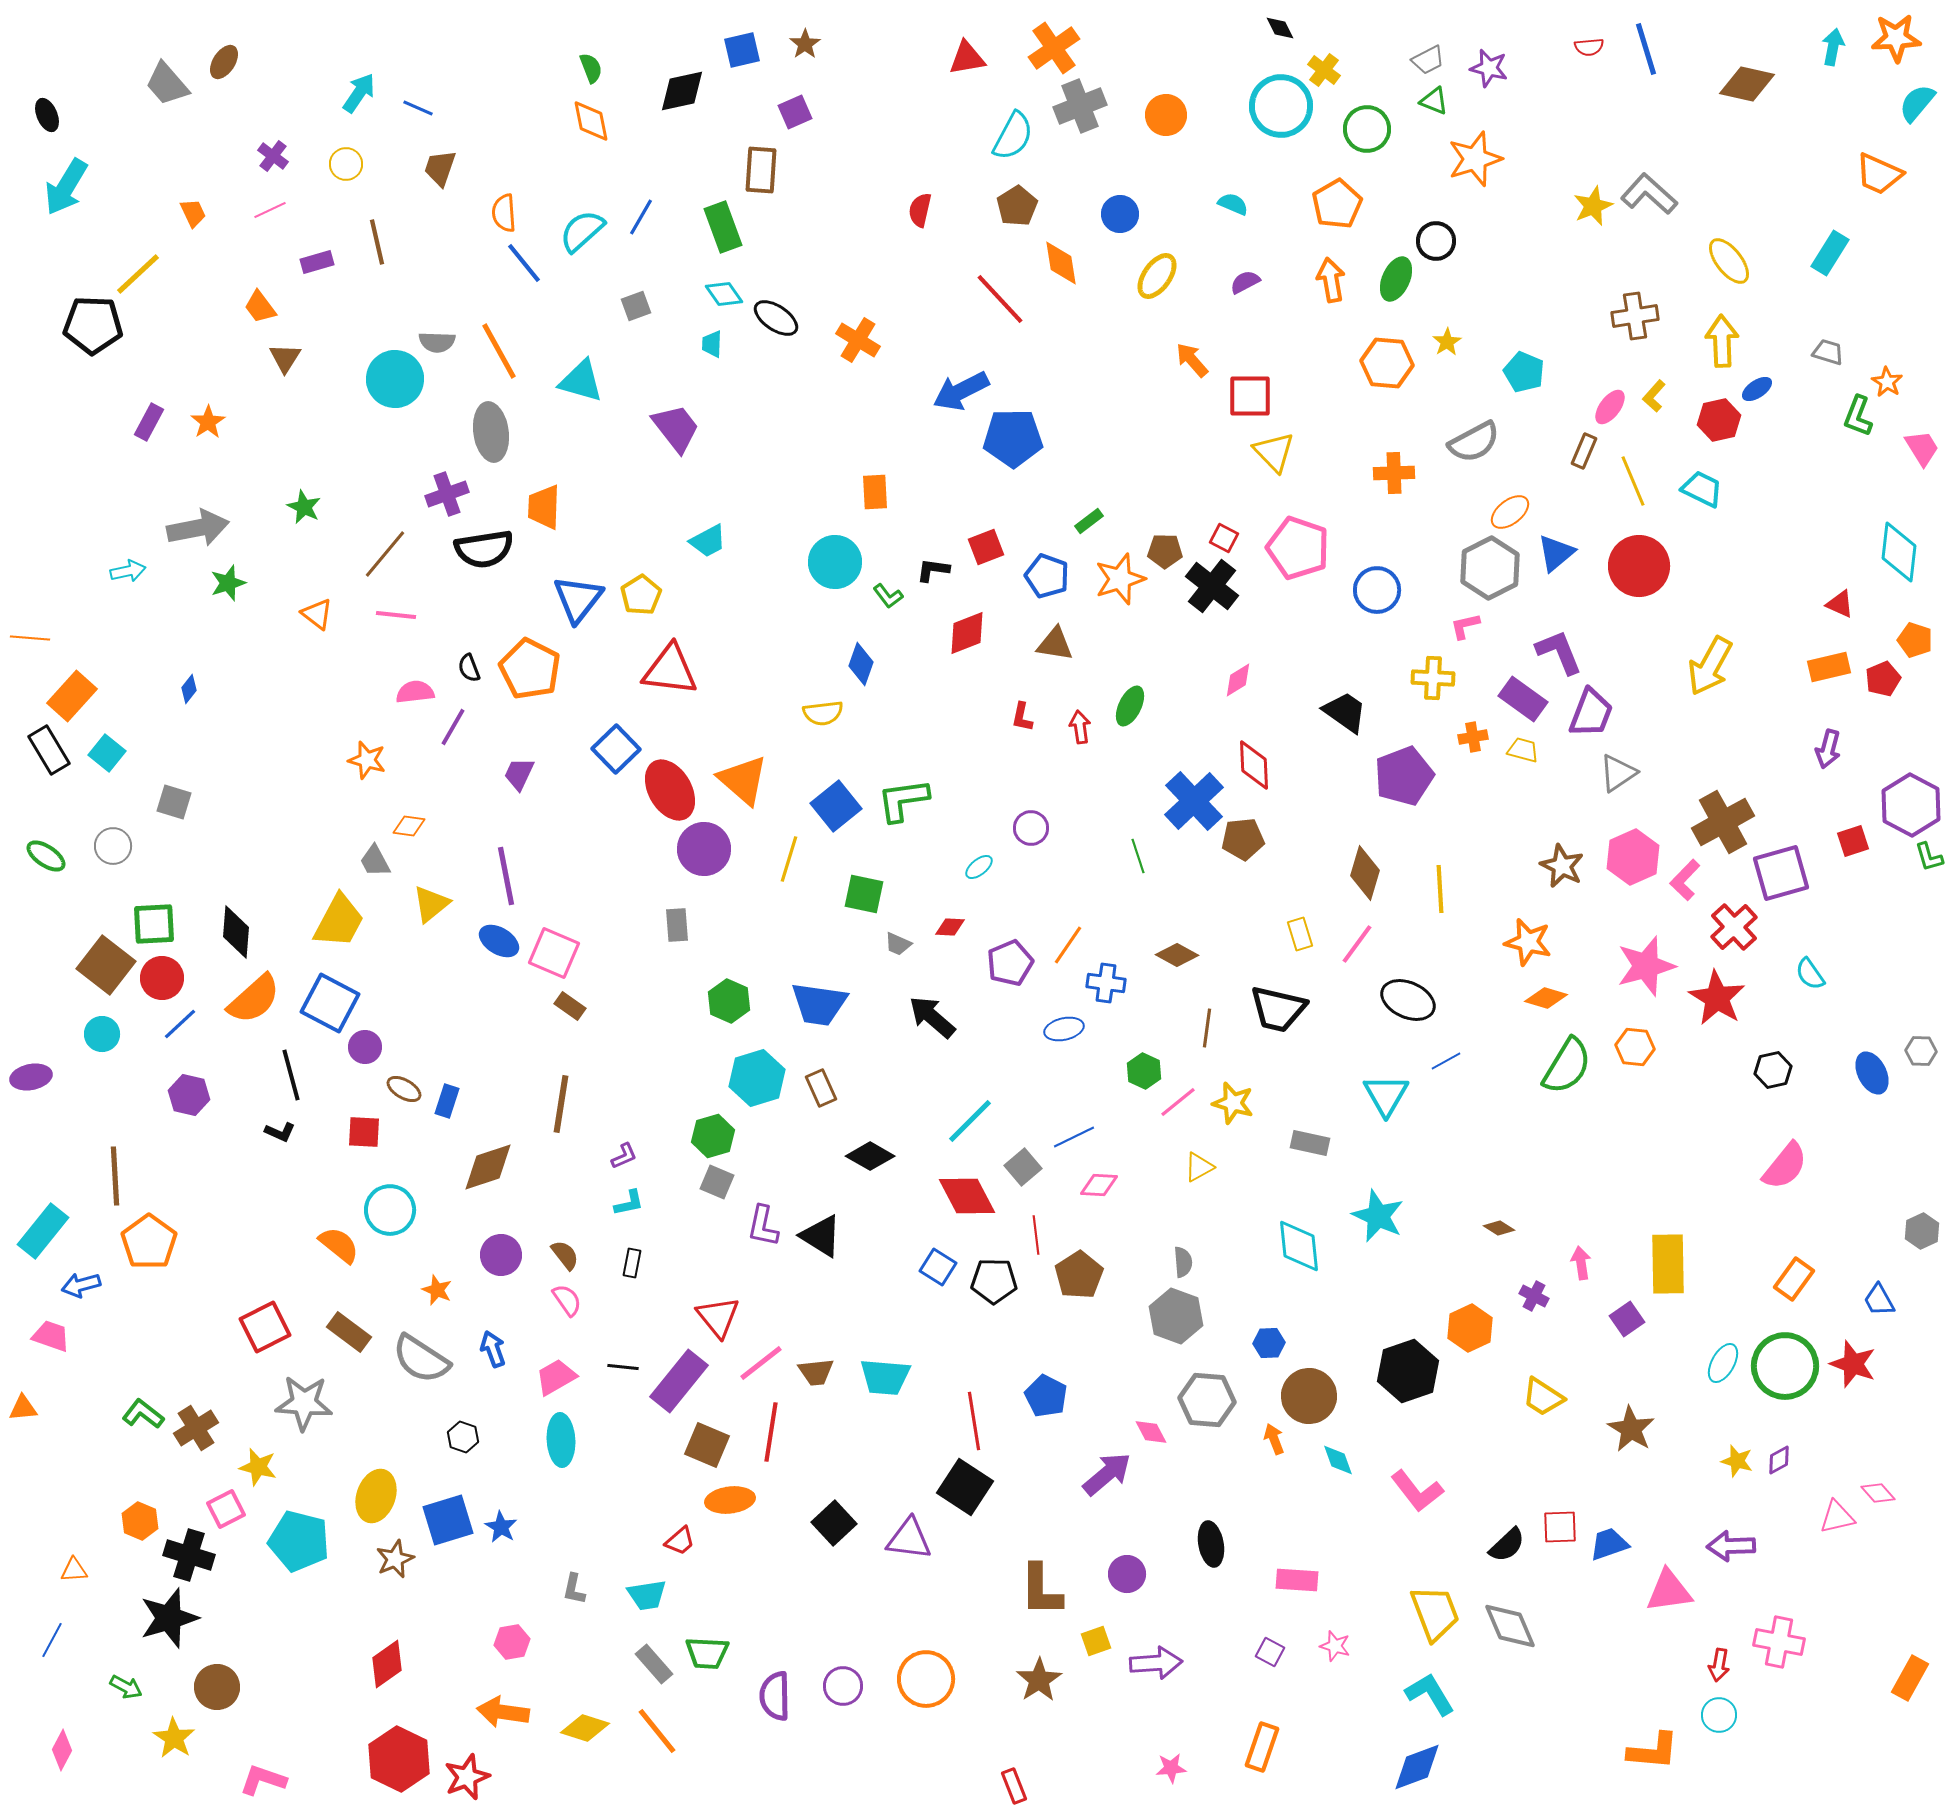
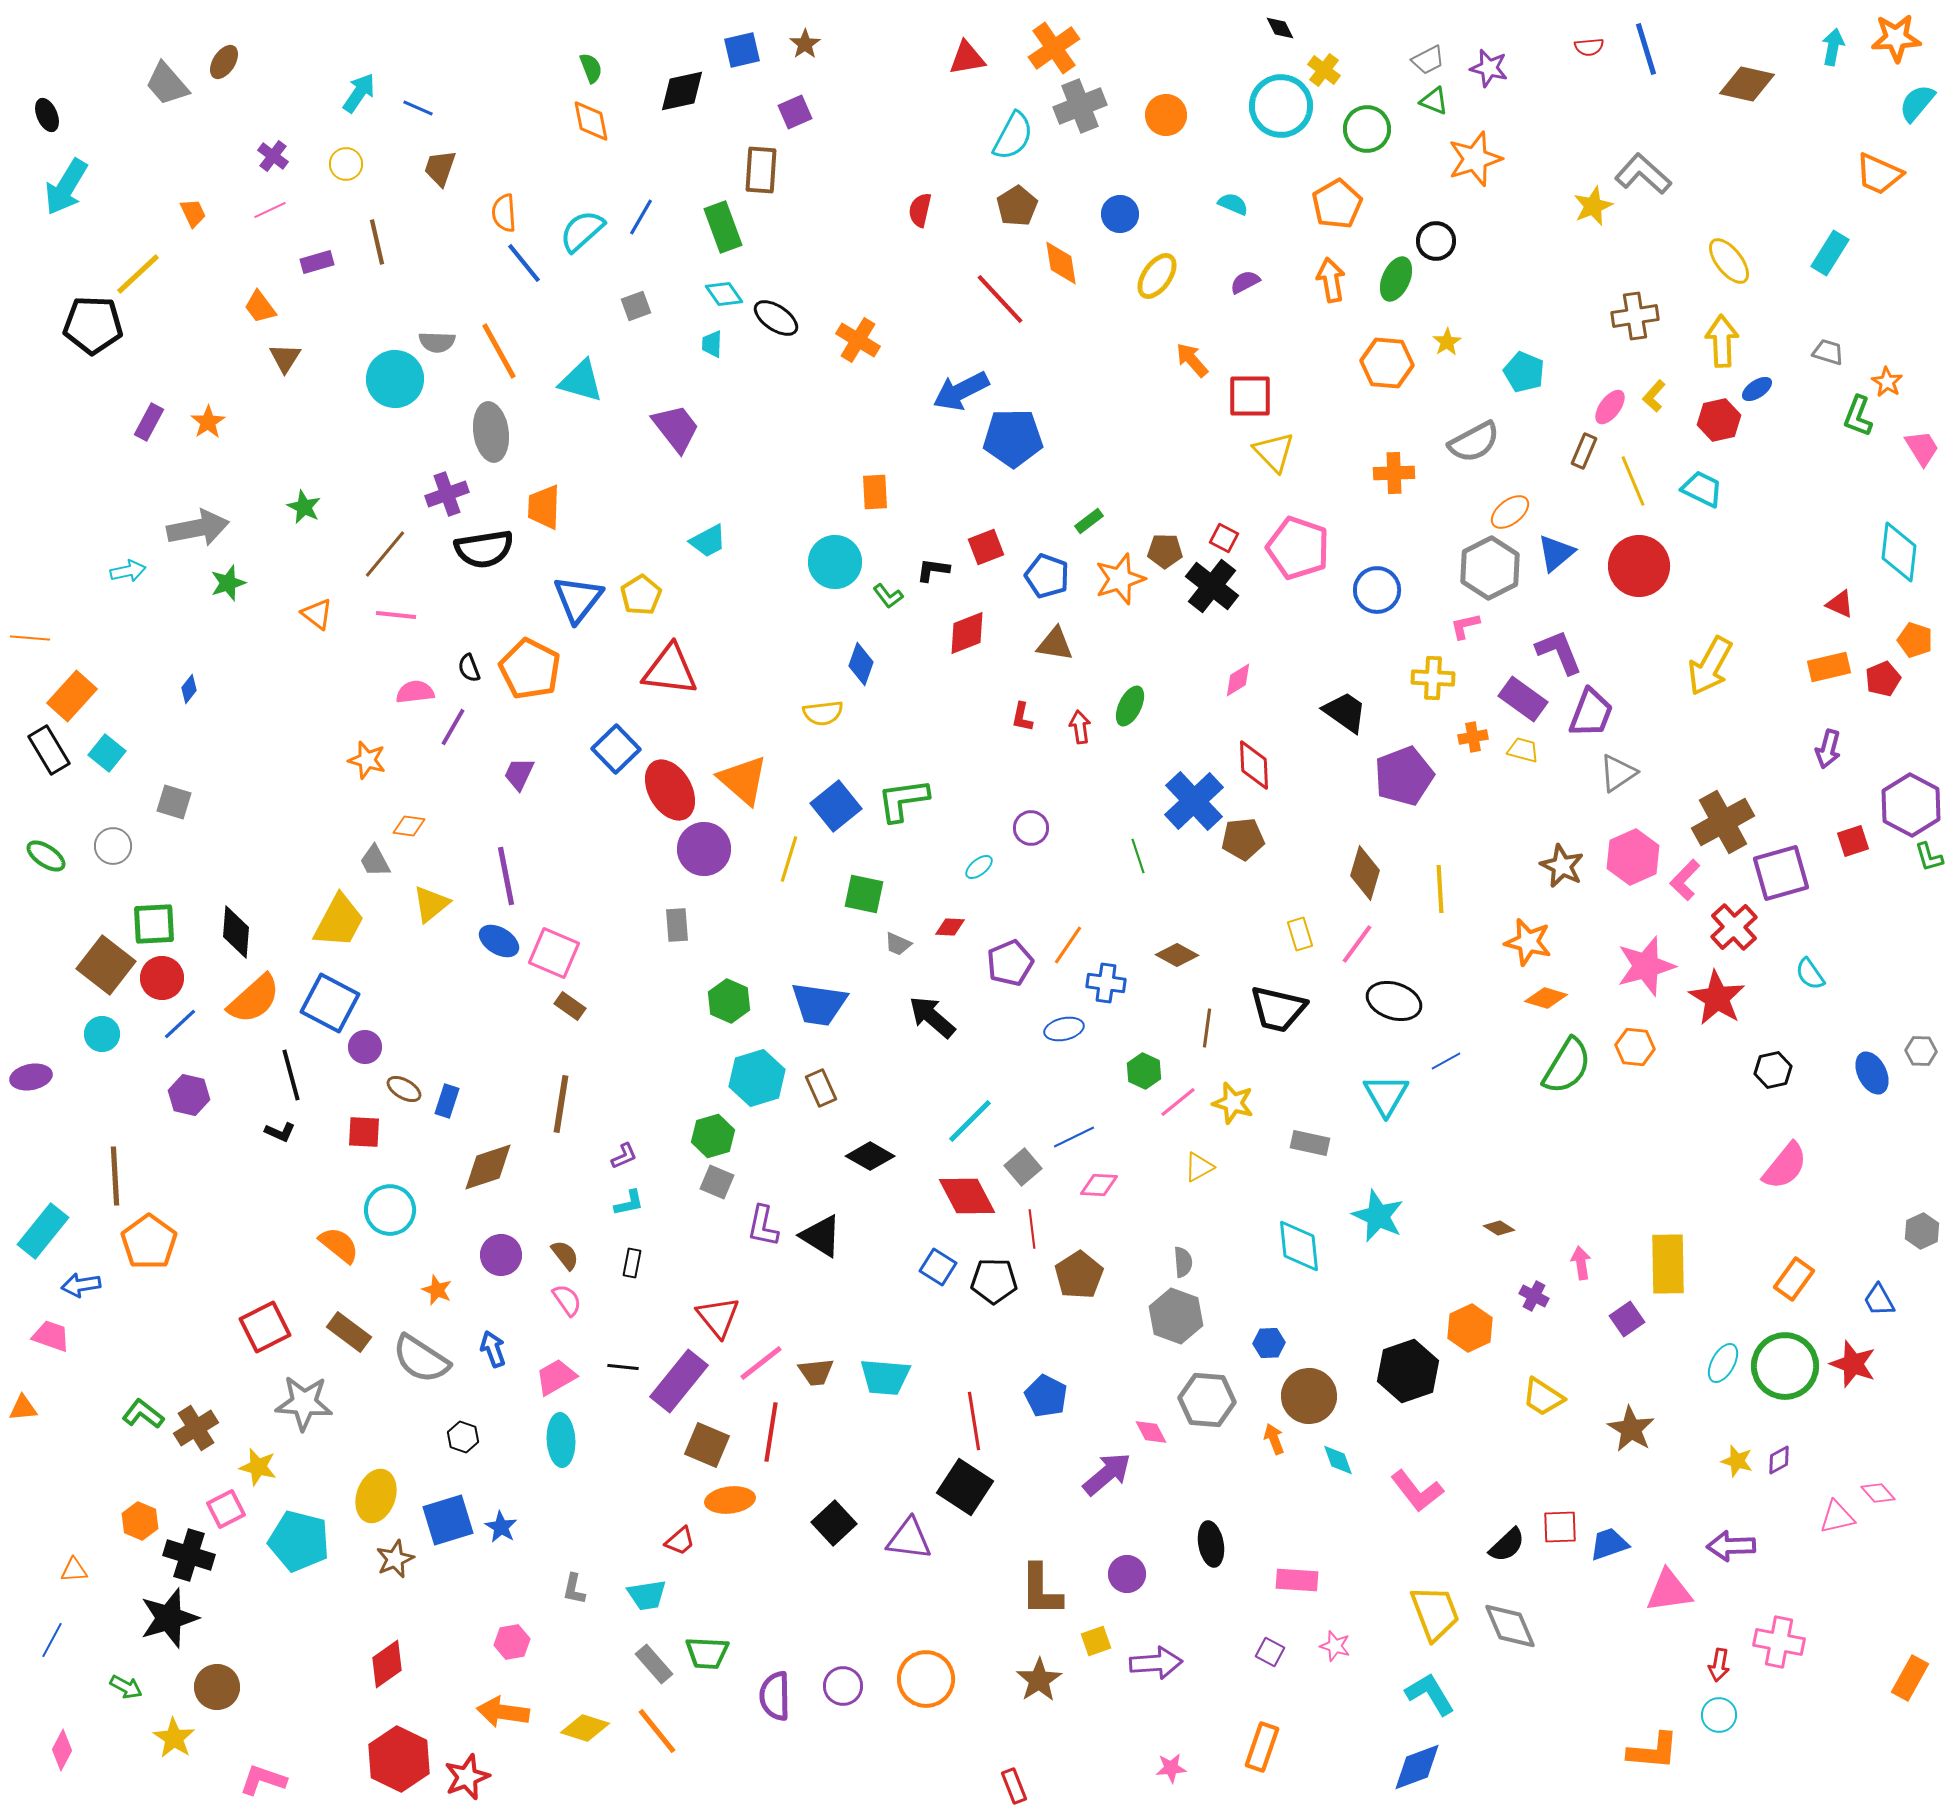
gray L-shape at (1649, 194): moved 6 px left, 20 px up
black ellipse at (1408, 1000): moved 14 px left, 1 px down; rotated 6 degrees counterclockwise
red line at (1036, 1235): moved 4 px left, 6 px up
blue arrow at (81, 1285): rotated 6 degrees clockwise
